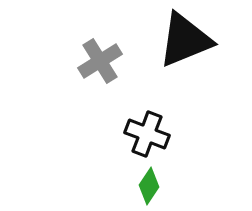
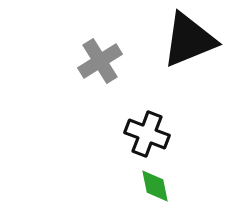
black triangle: moved 4 px right
green diamond: moved 6 px right; rotated 45 degrees counterclockwise
